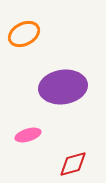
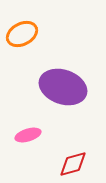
orange ellipse: moved 2 px left
purple ellipse: rotated 27 degrees clockwise
